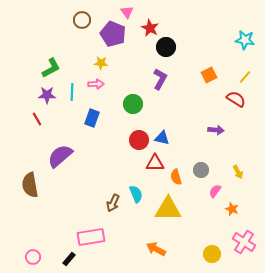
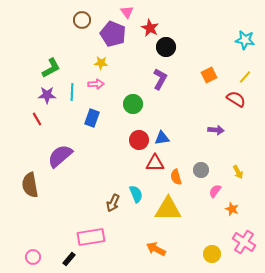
blue triangle: rotated 21 degrees counterclockwise
